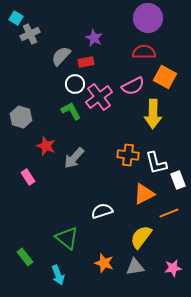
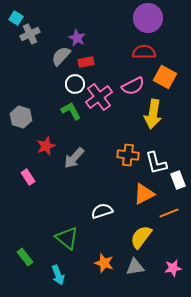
purple star: moved 17 px left
yellow arrow: rotated 8 degrees clockwise
red star: rotated 30 degrees clockwise
